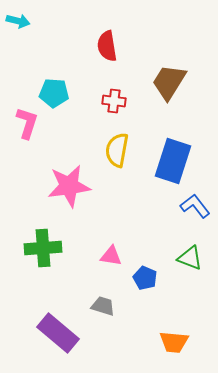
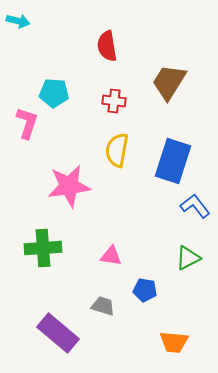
green triangle: moved 2 px left; rotated 48 degrees counterclockwise
blue pentagon: moved 12 px down; rotated 15 degrees counterclockwise
